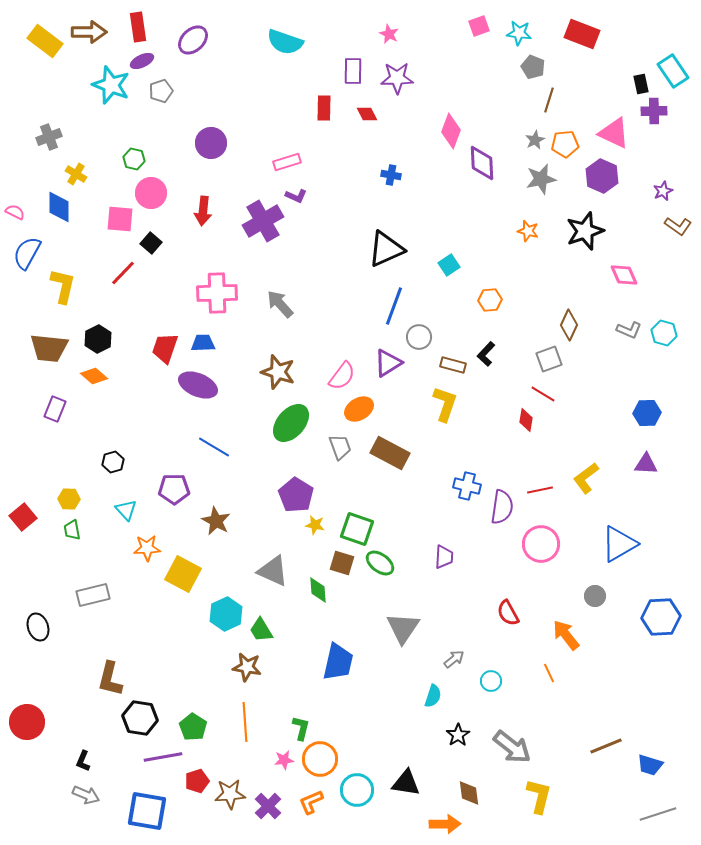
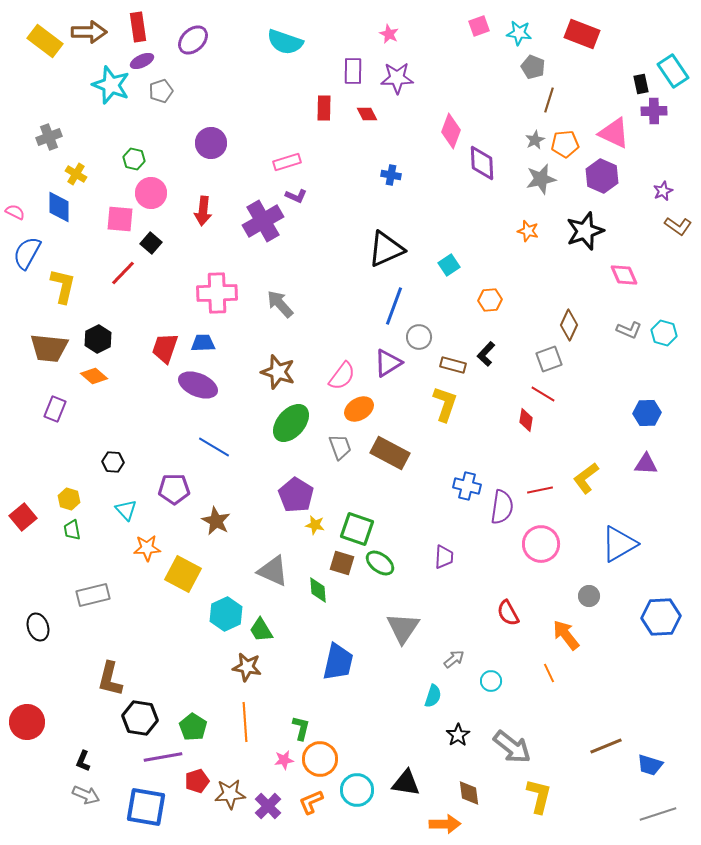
black hexagon at (113, 462): rotated 20 degrees clockwise
yellow hexagon at (69, 499): rotated 15 degrees clockwise
gray circle at (595, 596): moved 6 px left
blue square at (147, 811): moved 1 px left, 4 px up
